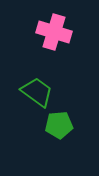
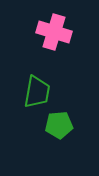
green trapezoid: rotated 64 degrees clockwise
